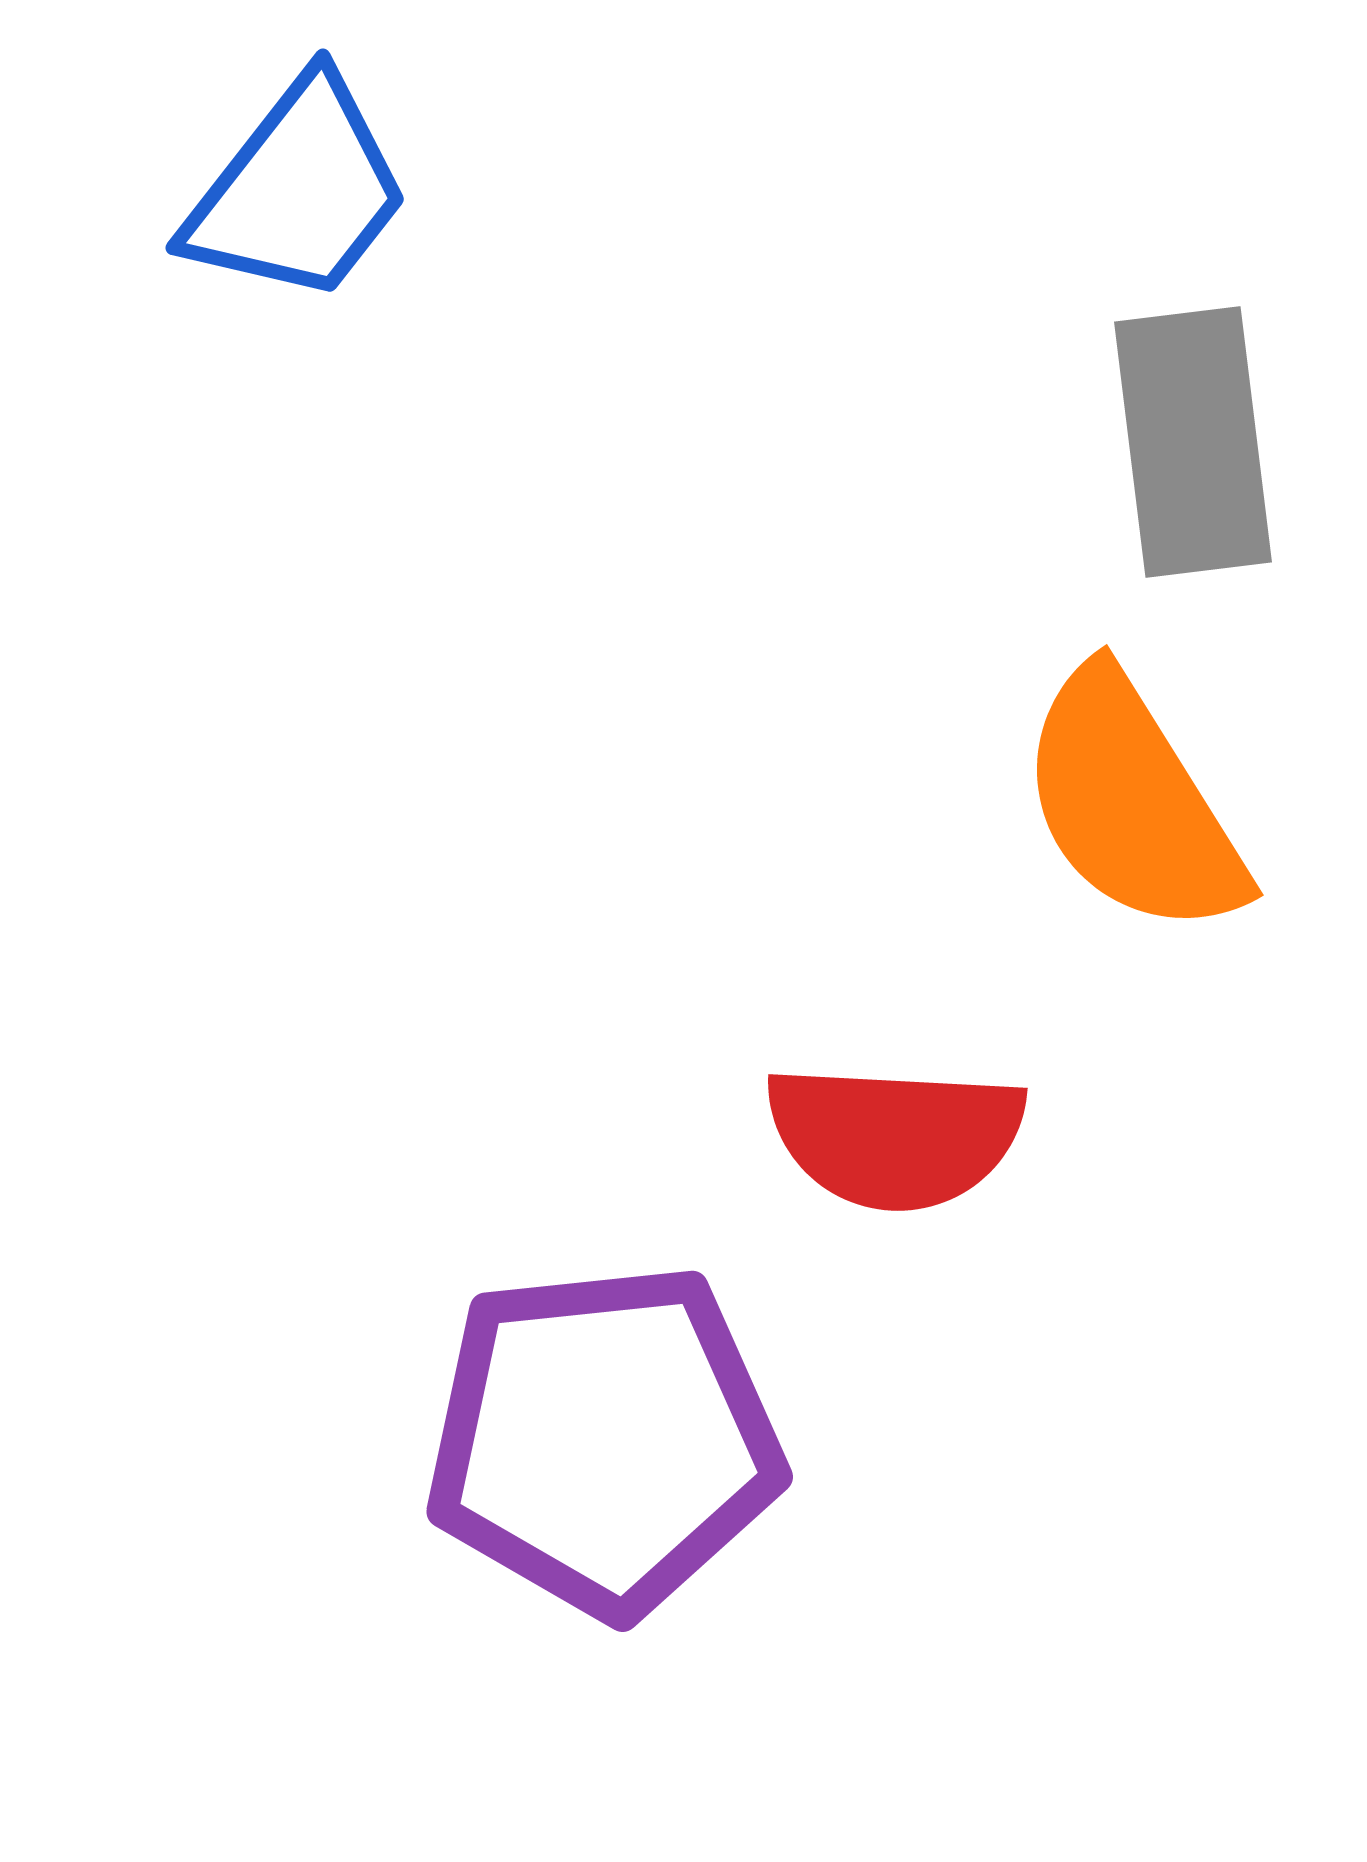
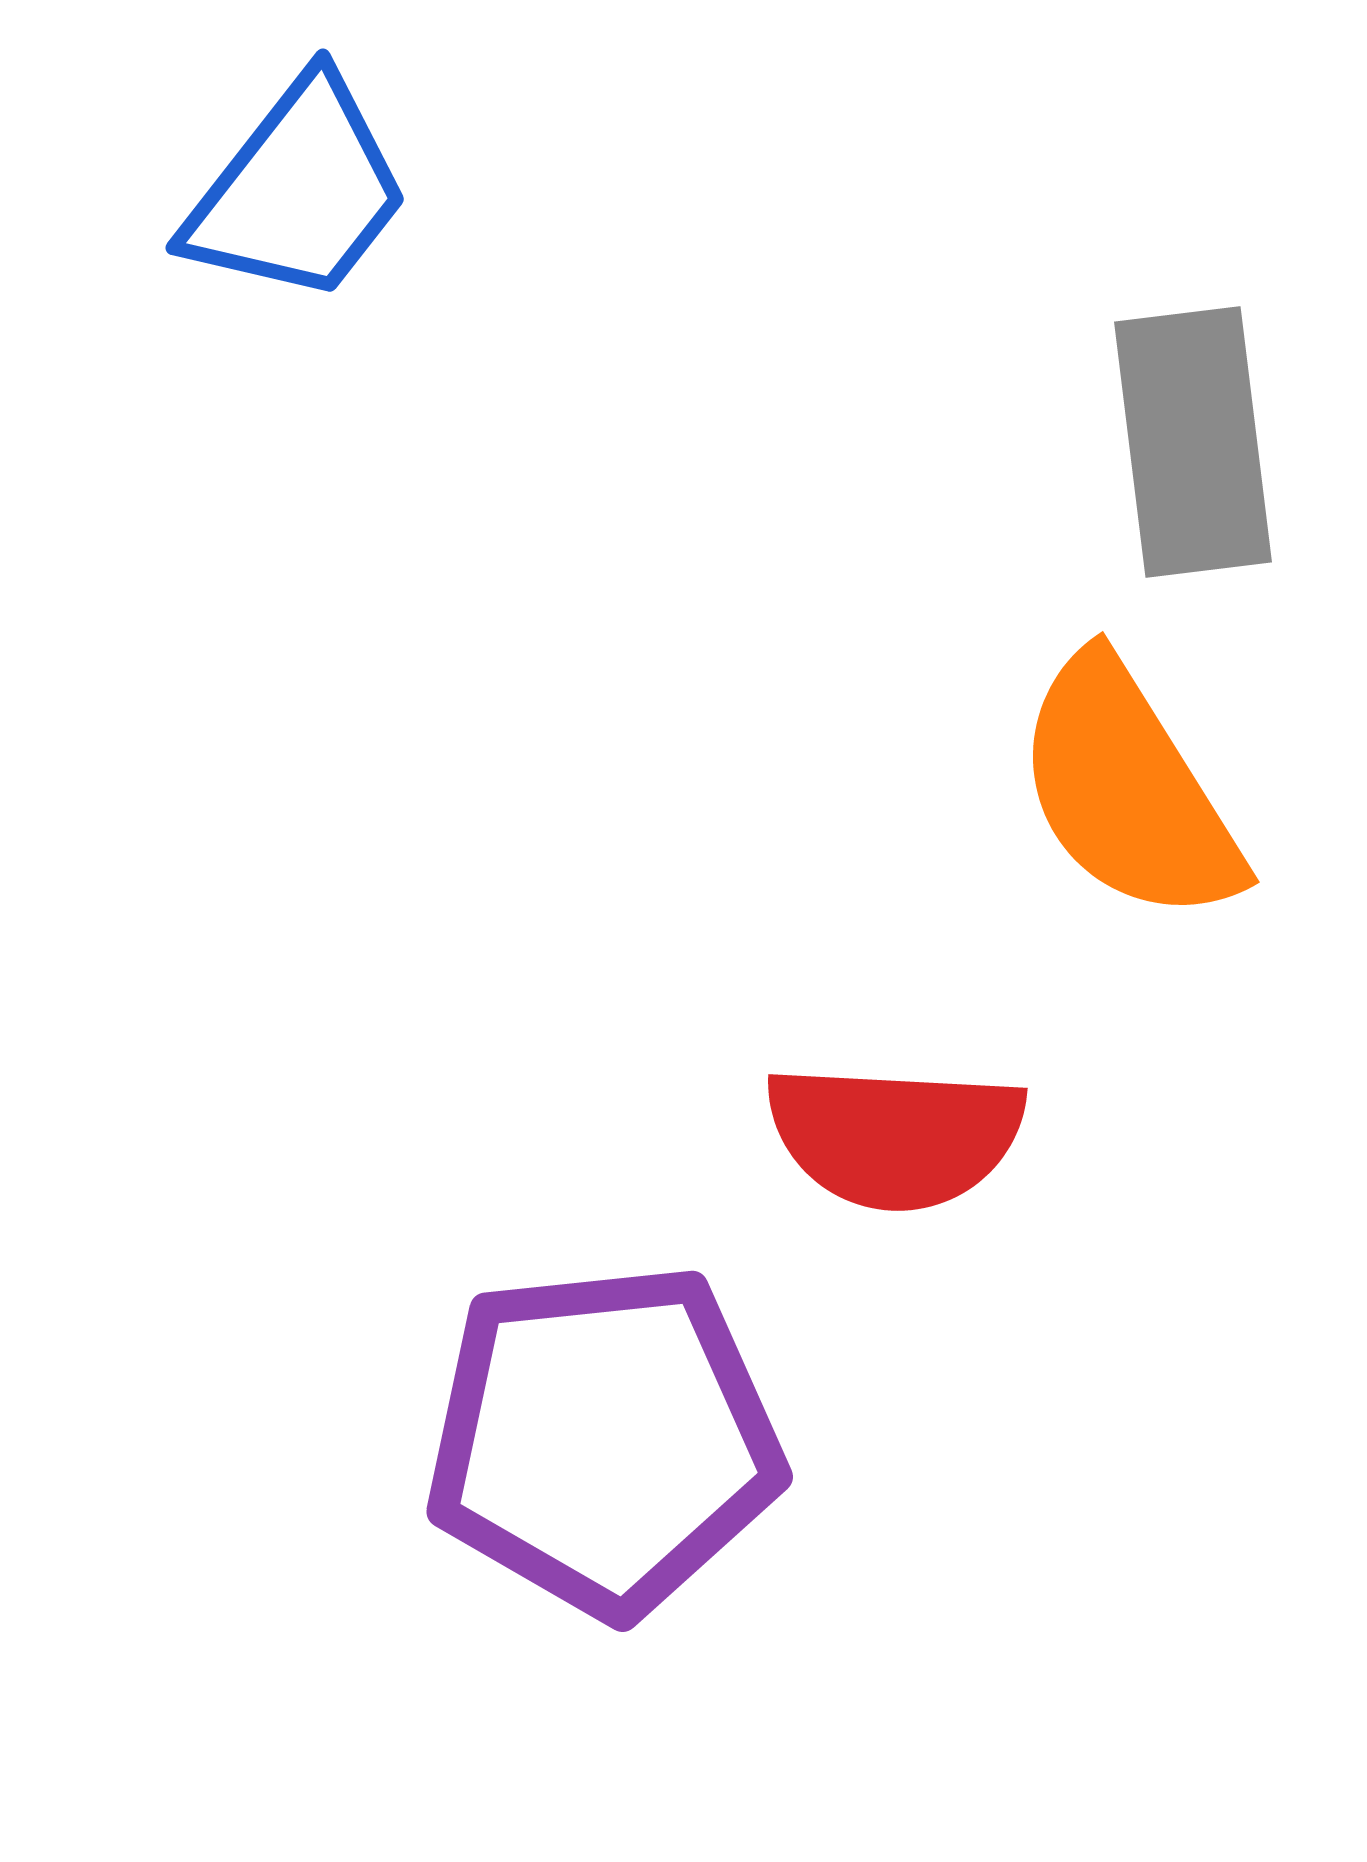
orange semicircle: moved 4 px left, 13 px up
